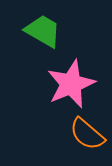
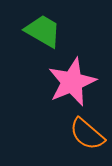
pink star: moved 1 px right, 2 px up
